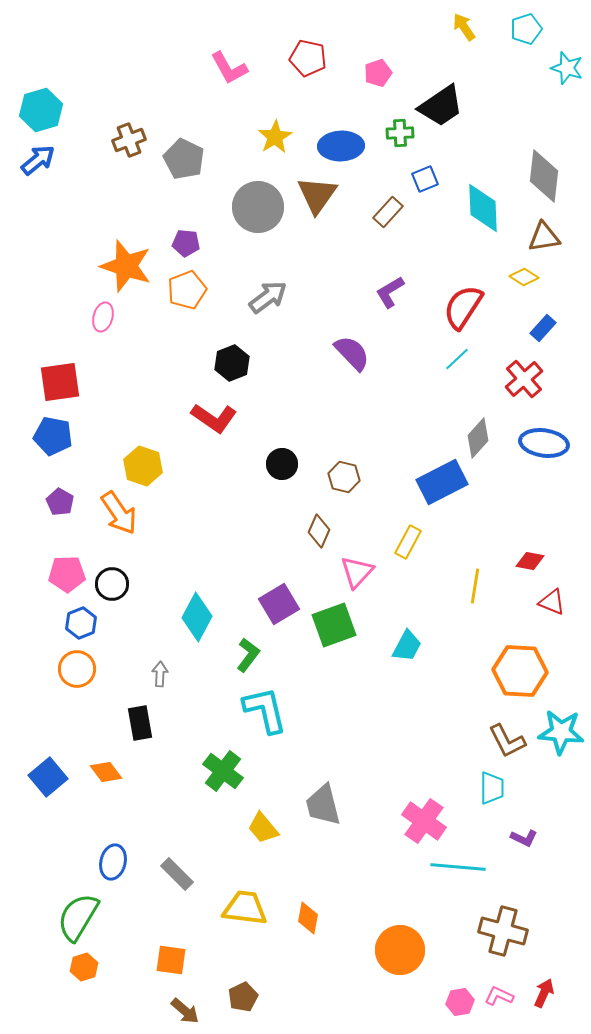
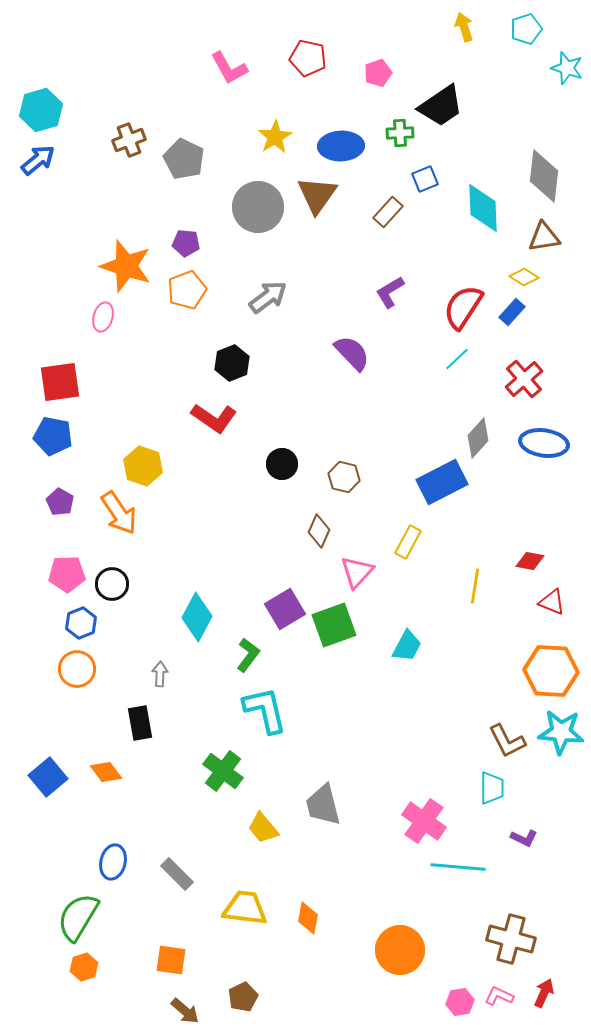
yellow arrow at (464, 27): rotated 16 degrees clockwise
blue rectangle at (543, 328): moved 31 px left, 16 px up
purple square at (279, 604): moved 6 px right, 5 px down
orange hexagon at (520, 671): moved 31 px right
brown cross at (503, 931): moved 8 px right, 8 px down
